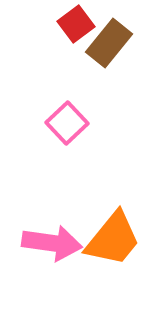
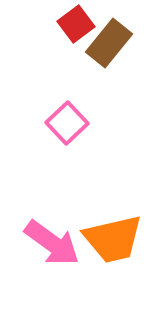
orange trapezoid: rotated 38 degrees clockwise
pink arrow: rotated 28 degrees clockwise
